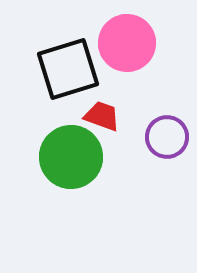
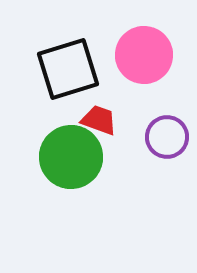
pink circle: moved 17 px right, 12 px down
red trapezoid: moved 3 px left, 4 px down
